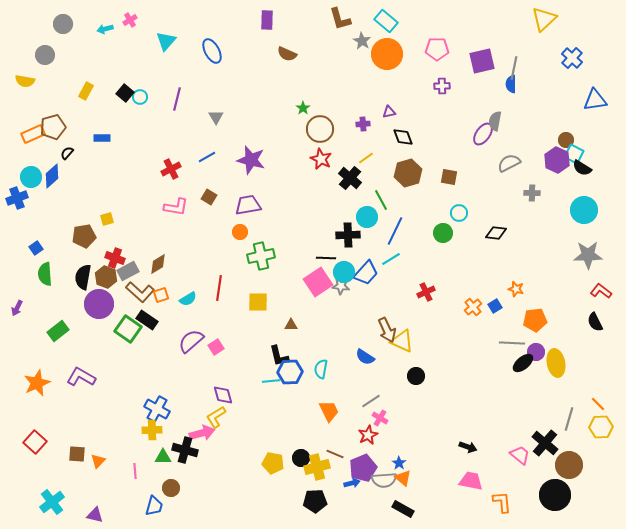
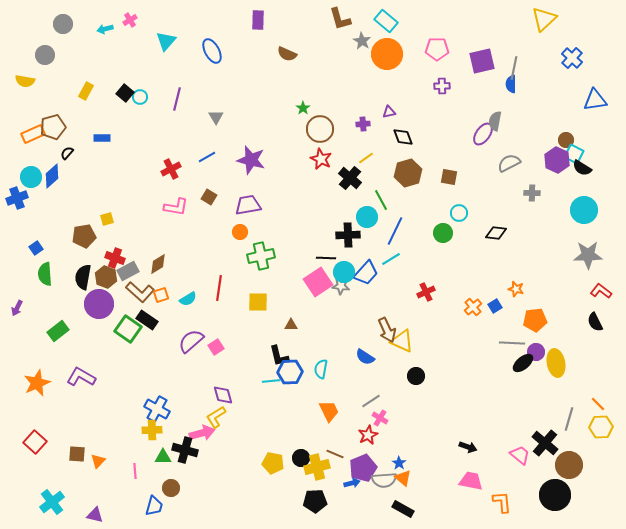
purple rectangle at (267, 20): moved 9 px left
